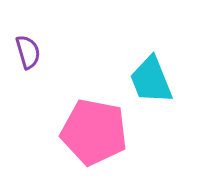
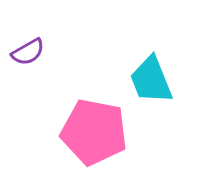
purple semicircle: rotated 76 degrees clockwise
